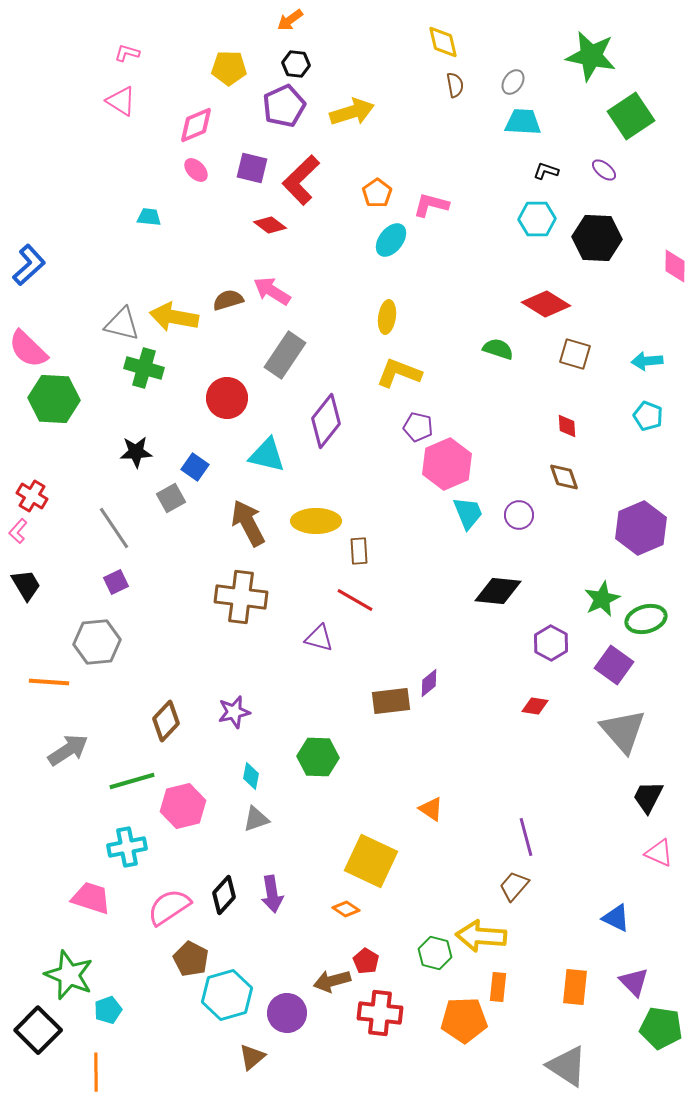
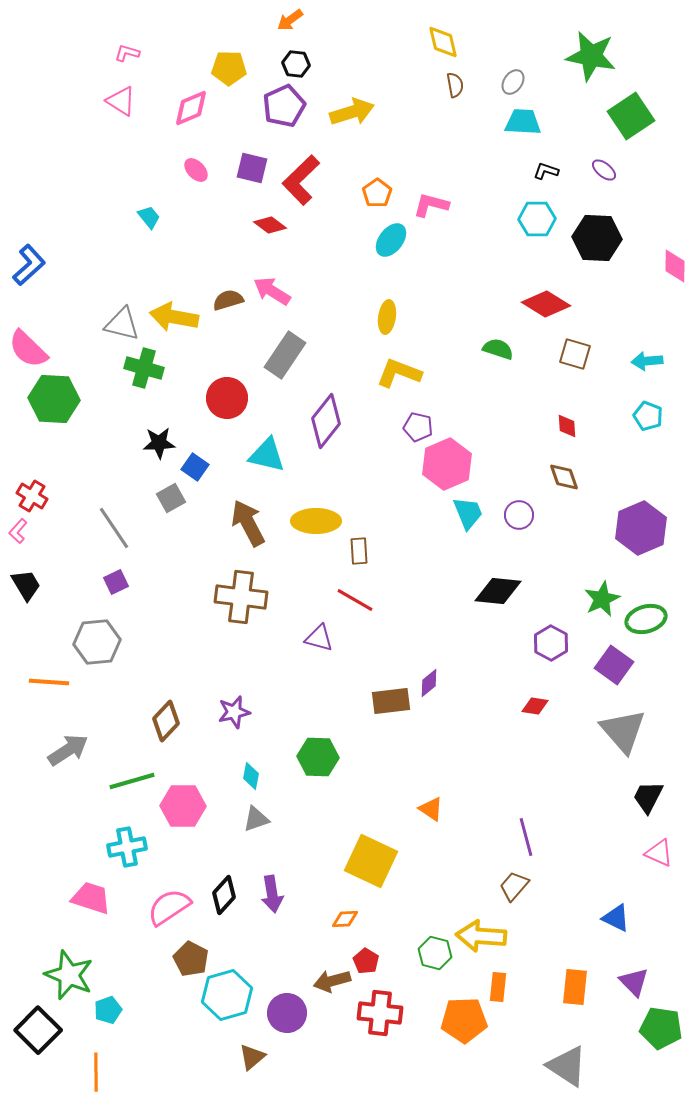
pink diamond at (196, 125): moved 5 px left, 17 px up
cyan trapezoid at (149, 217): rotated 45 degrees clockwise
black star at (136, 452): moved 23 px right, 9 px up
pink hexagon at (183, 806): rotated 15 degrees clockwise
orange diamond at (346, 909): moved 1 px left, 10 px down; rotated 36 degrees counterclockwise
